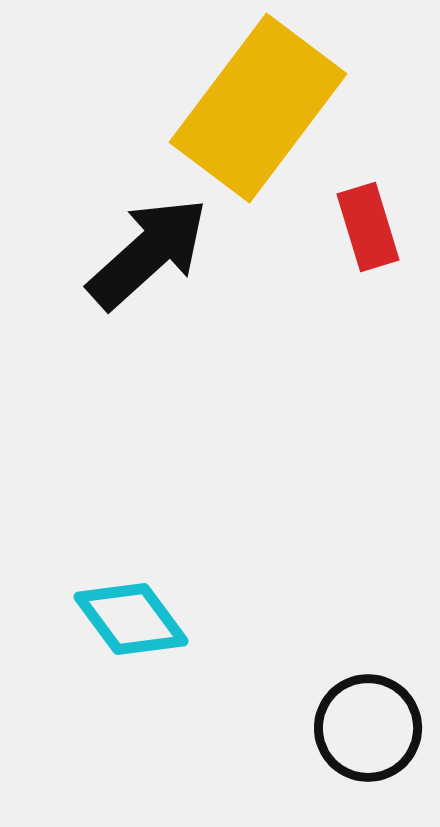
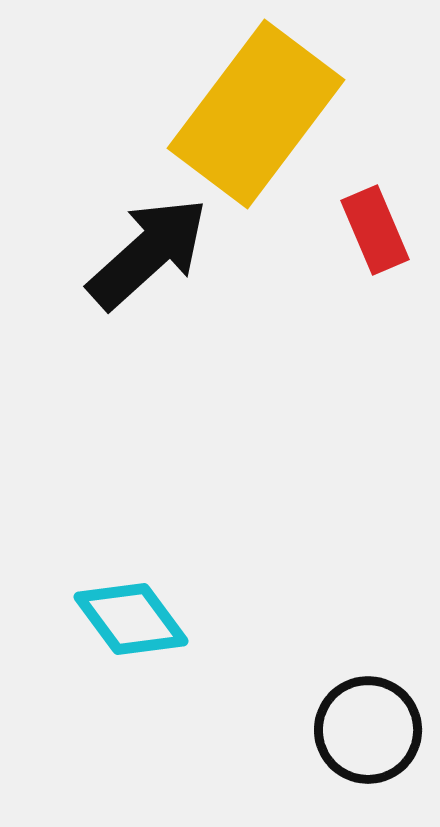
yellow rectangle: moved 2 px left, 6 px down
red rectangle: moved 7 px right, 3 px down; rotated 6 degrees counterclockwise
black circle: moved 2 px down
